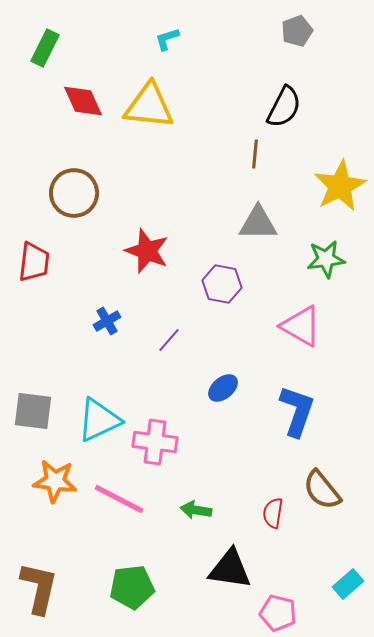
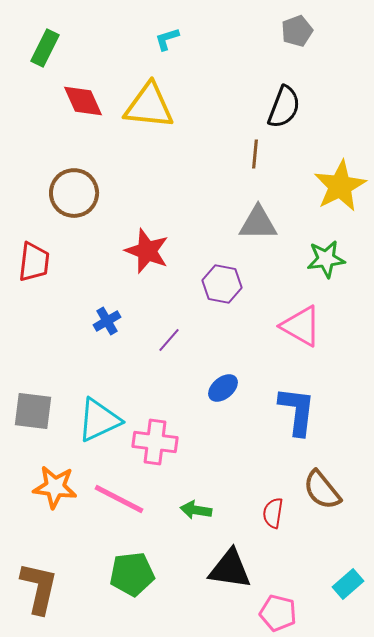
black semicircle: rotated 6 degrees counterclockwise
blue L-shape: rotated 12 degrees counterclockwise
orange star: moved 6 px down
green pentagon: moved 13 px up
